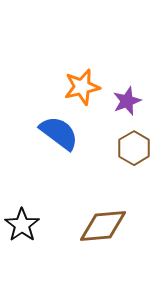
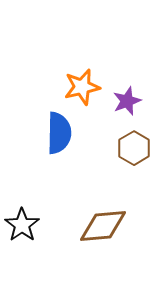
blue semicircle: rotated 54 degrees clockwise
